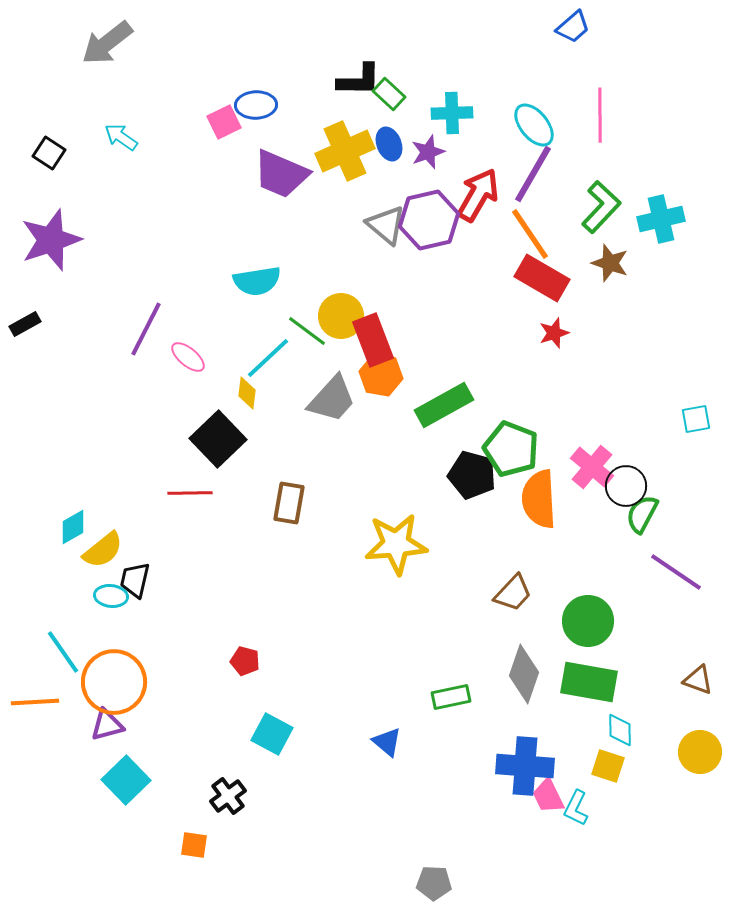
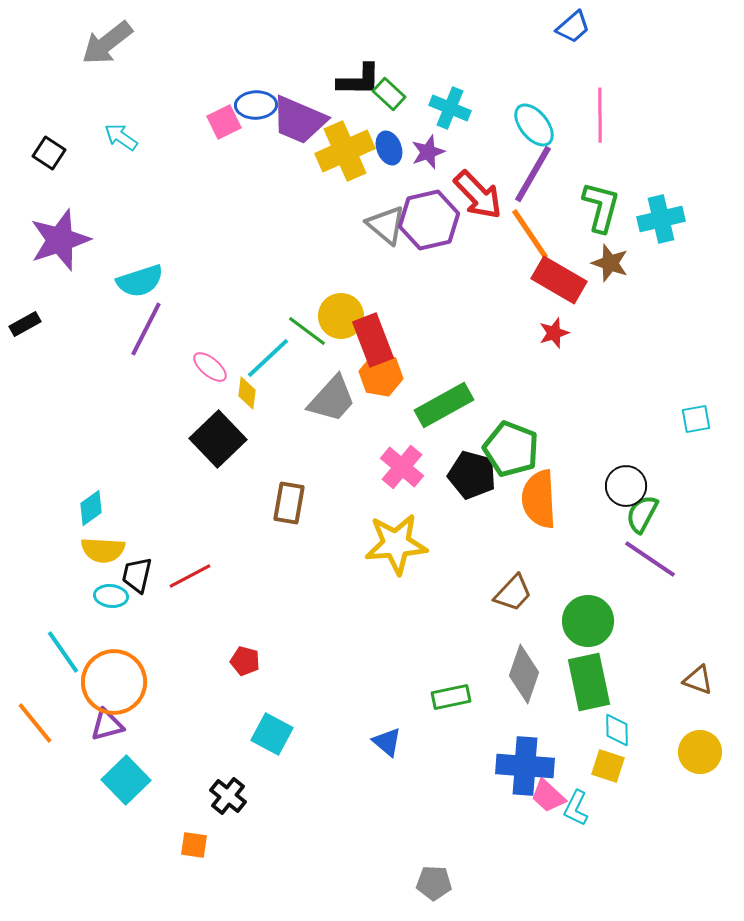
cyan cross at (452, 113): moved 2 px left, 5 px up; rotated 24 degrees clockwise
blue ellipse at (389, 144): moved 4 px down
purple trapezoid at (281, 174): moved 18 px right, 54 px up
red arrow at (478, 195): rotated 106 degrees clockwise
green L-shape at (601, 207): rotated 28 degrees counterclockwise
purple star at (51, 240): moved 9 px right
red rectangle at (542, 278): moved 17 px right, 2 px down
cyan semicircle at (257, 281): moved 117 px left; rotated 9 degrees counterclockwise
pink ellipse at (188, 357): moved 22 px right, 10 px down
pink cross at (592, 467): moved 190 px left
red line at (190, 493): moved 83 px down; rotated 27 degrees counterclockwise
cyan diamond at (73, 527): moved 18 px right, 19 px up; rotated 6 degrees counterclockwise
yellow semicircle at (103, 550): rotated 42 degrees clockwise
purple line at (676, 572): moved 26 px left, 13 px up
black trapezoid at (135, 580): moved 2 px right, 5 px up
green rectangle at (589, 682): rotated 68 degrees clockwise
orange line at (35, 702): moved 21 px down; rotated 54 degrees clockwise
cyan diamond at (620, 730): moved 3 px left
black cross at (228, 796): rotated 15 degrees counterclockwise
pink trapezoid at (548, 796): rotated 21 degrees counterclockwise
